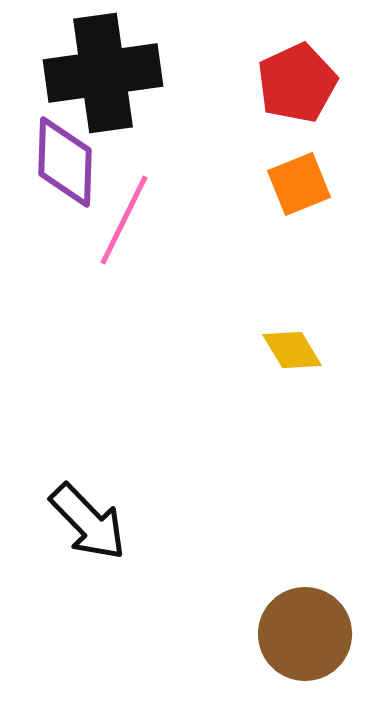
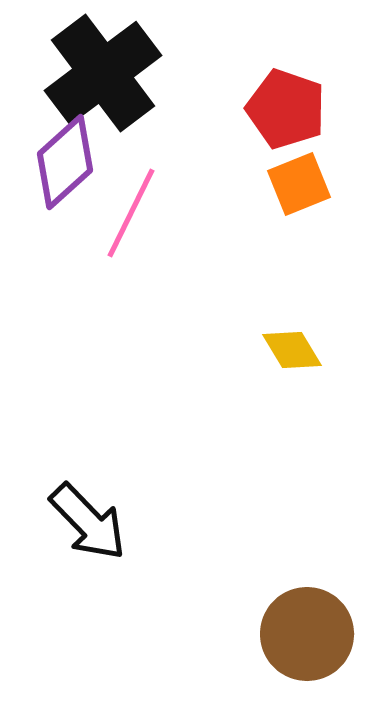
black cross: rotated 29 degrees counterclockwise
red pentagon: moved 11 px left, 26 px down; rotated 28 degrees counterclockwise
purple diamond: rotated 46 degrees clockwise
pink line: moved 7 px right, 7 px up
brown circle: moved 2 px right
